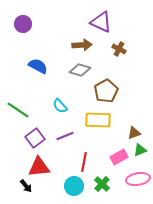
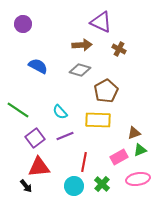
cyan semicircle: moved 6 px down
